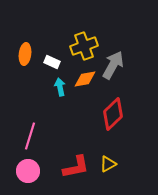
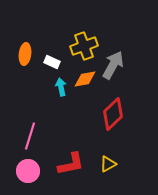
cyan arrow: moved 1 px right
red L-shape: moved 5 px left, 3 px up
